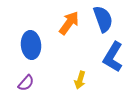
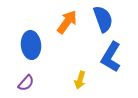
orange arrow: moved 2 px left, 1 px up
blue L-shape: moved 2 px left
